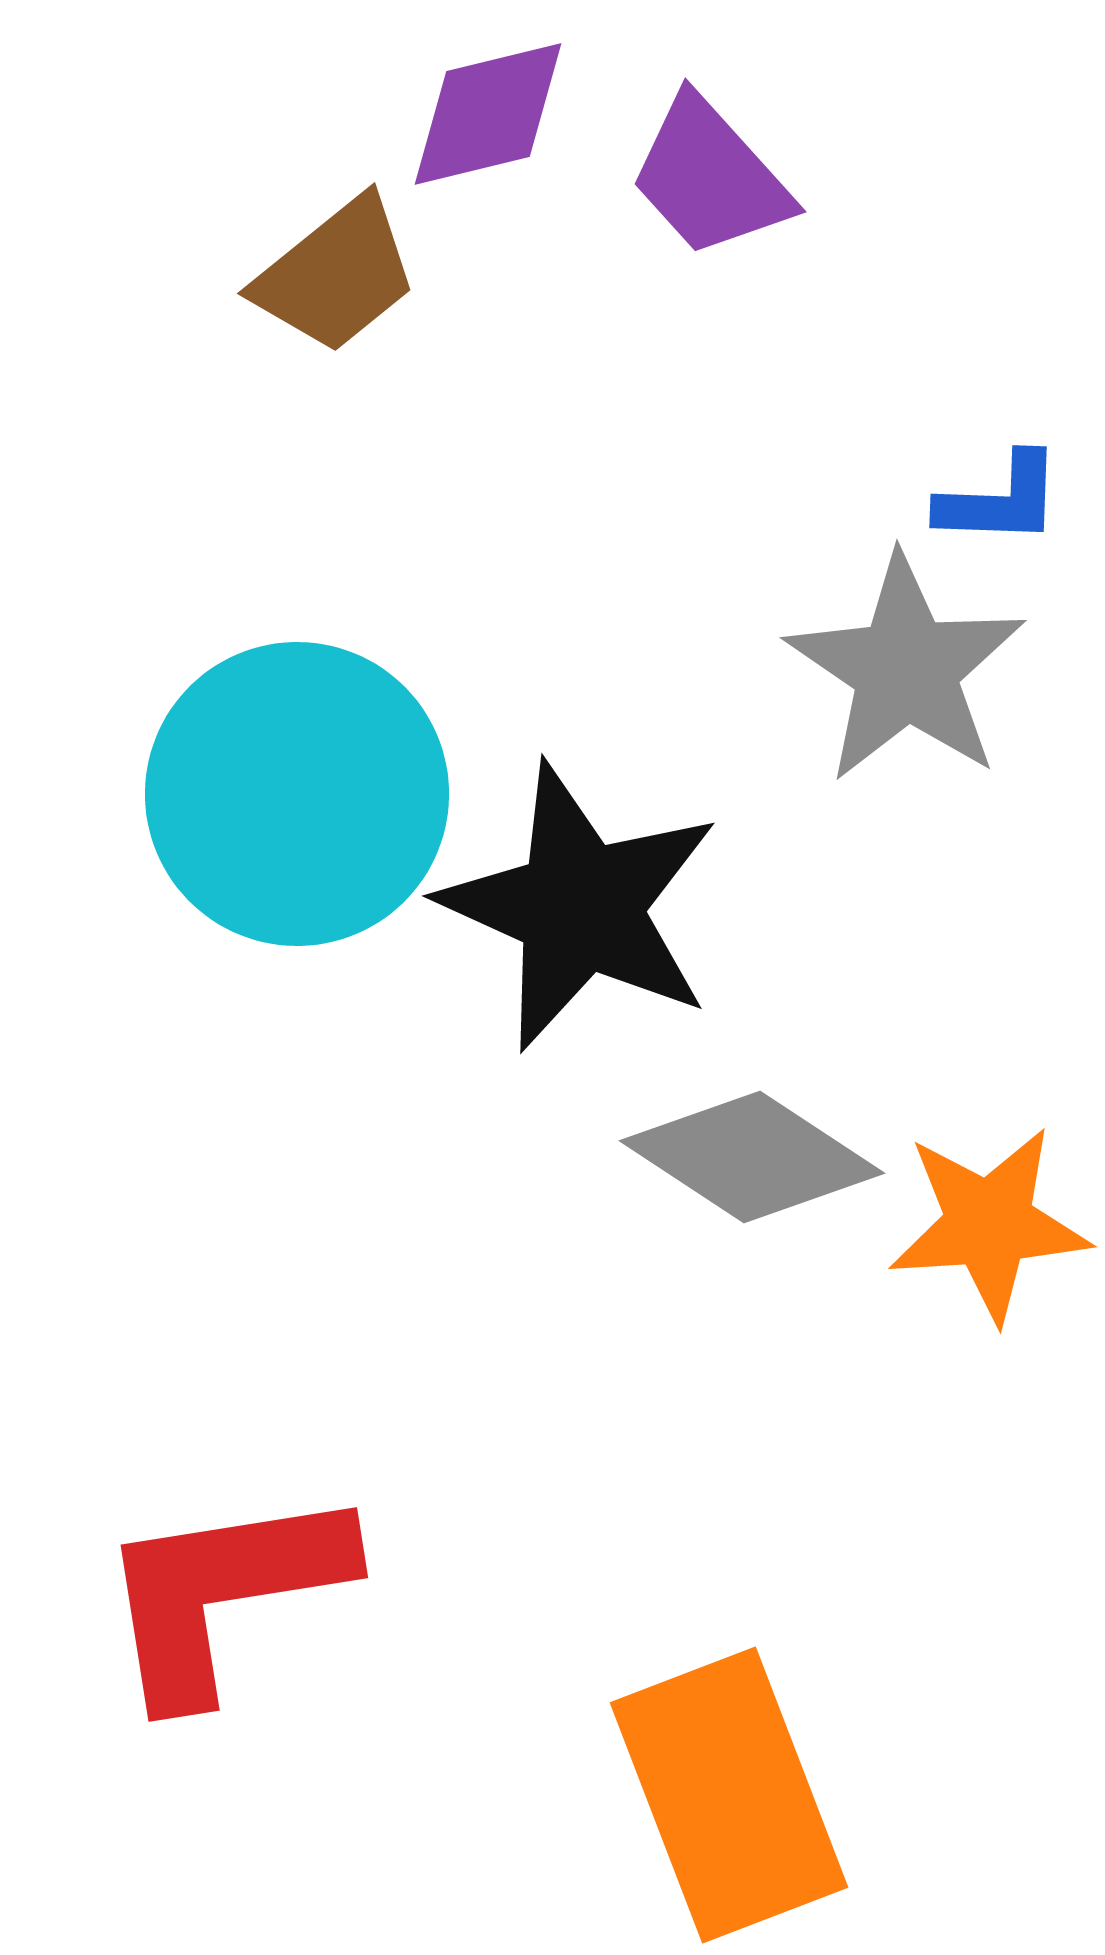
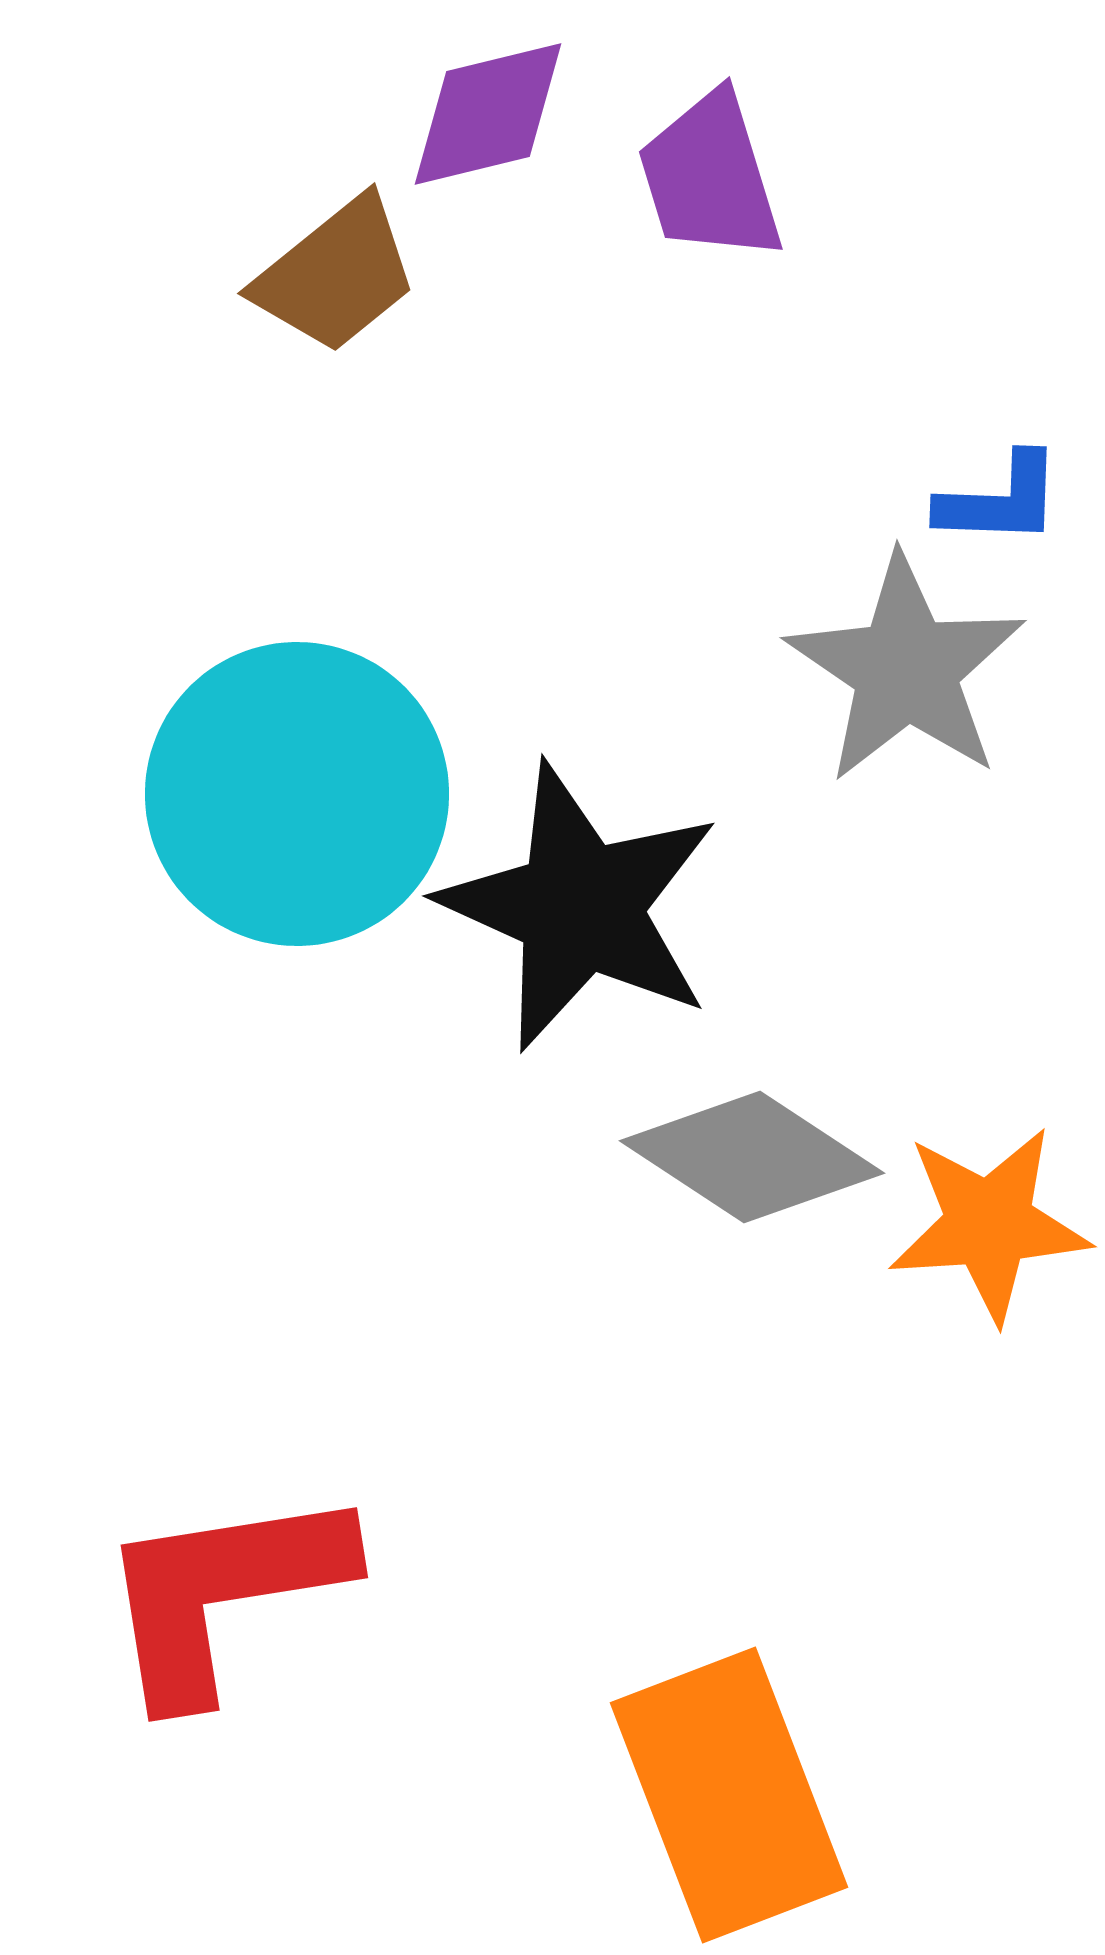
purple trapezoid: rotated 25 degrees clockwise
